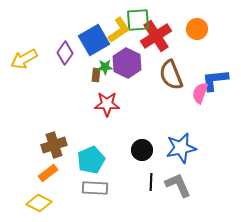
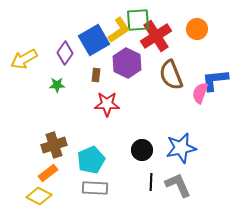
green star: moved 48 px left, 18 px down
yellow diamond: moved 7 px up
